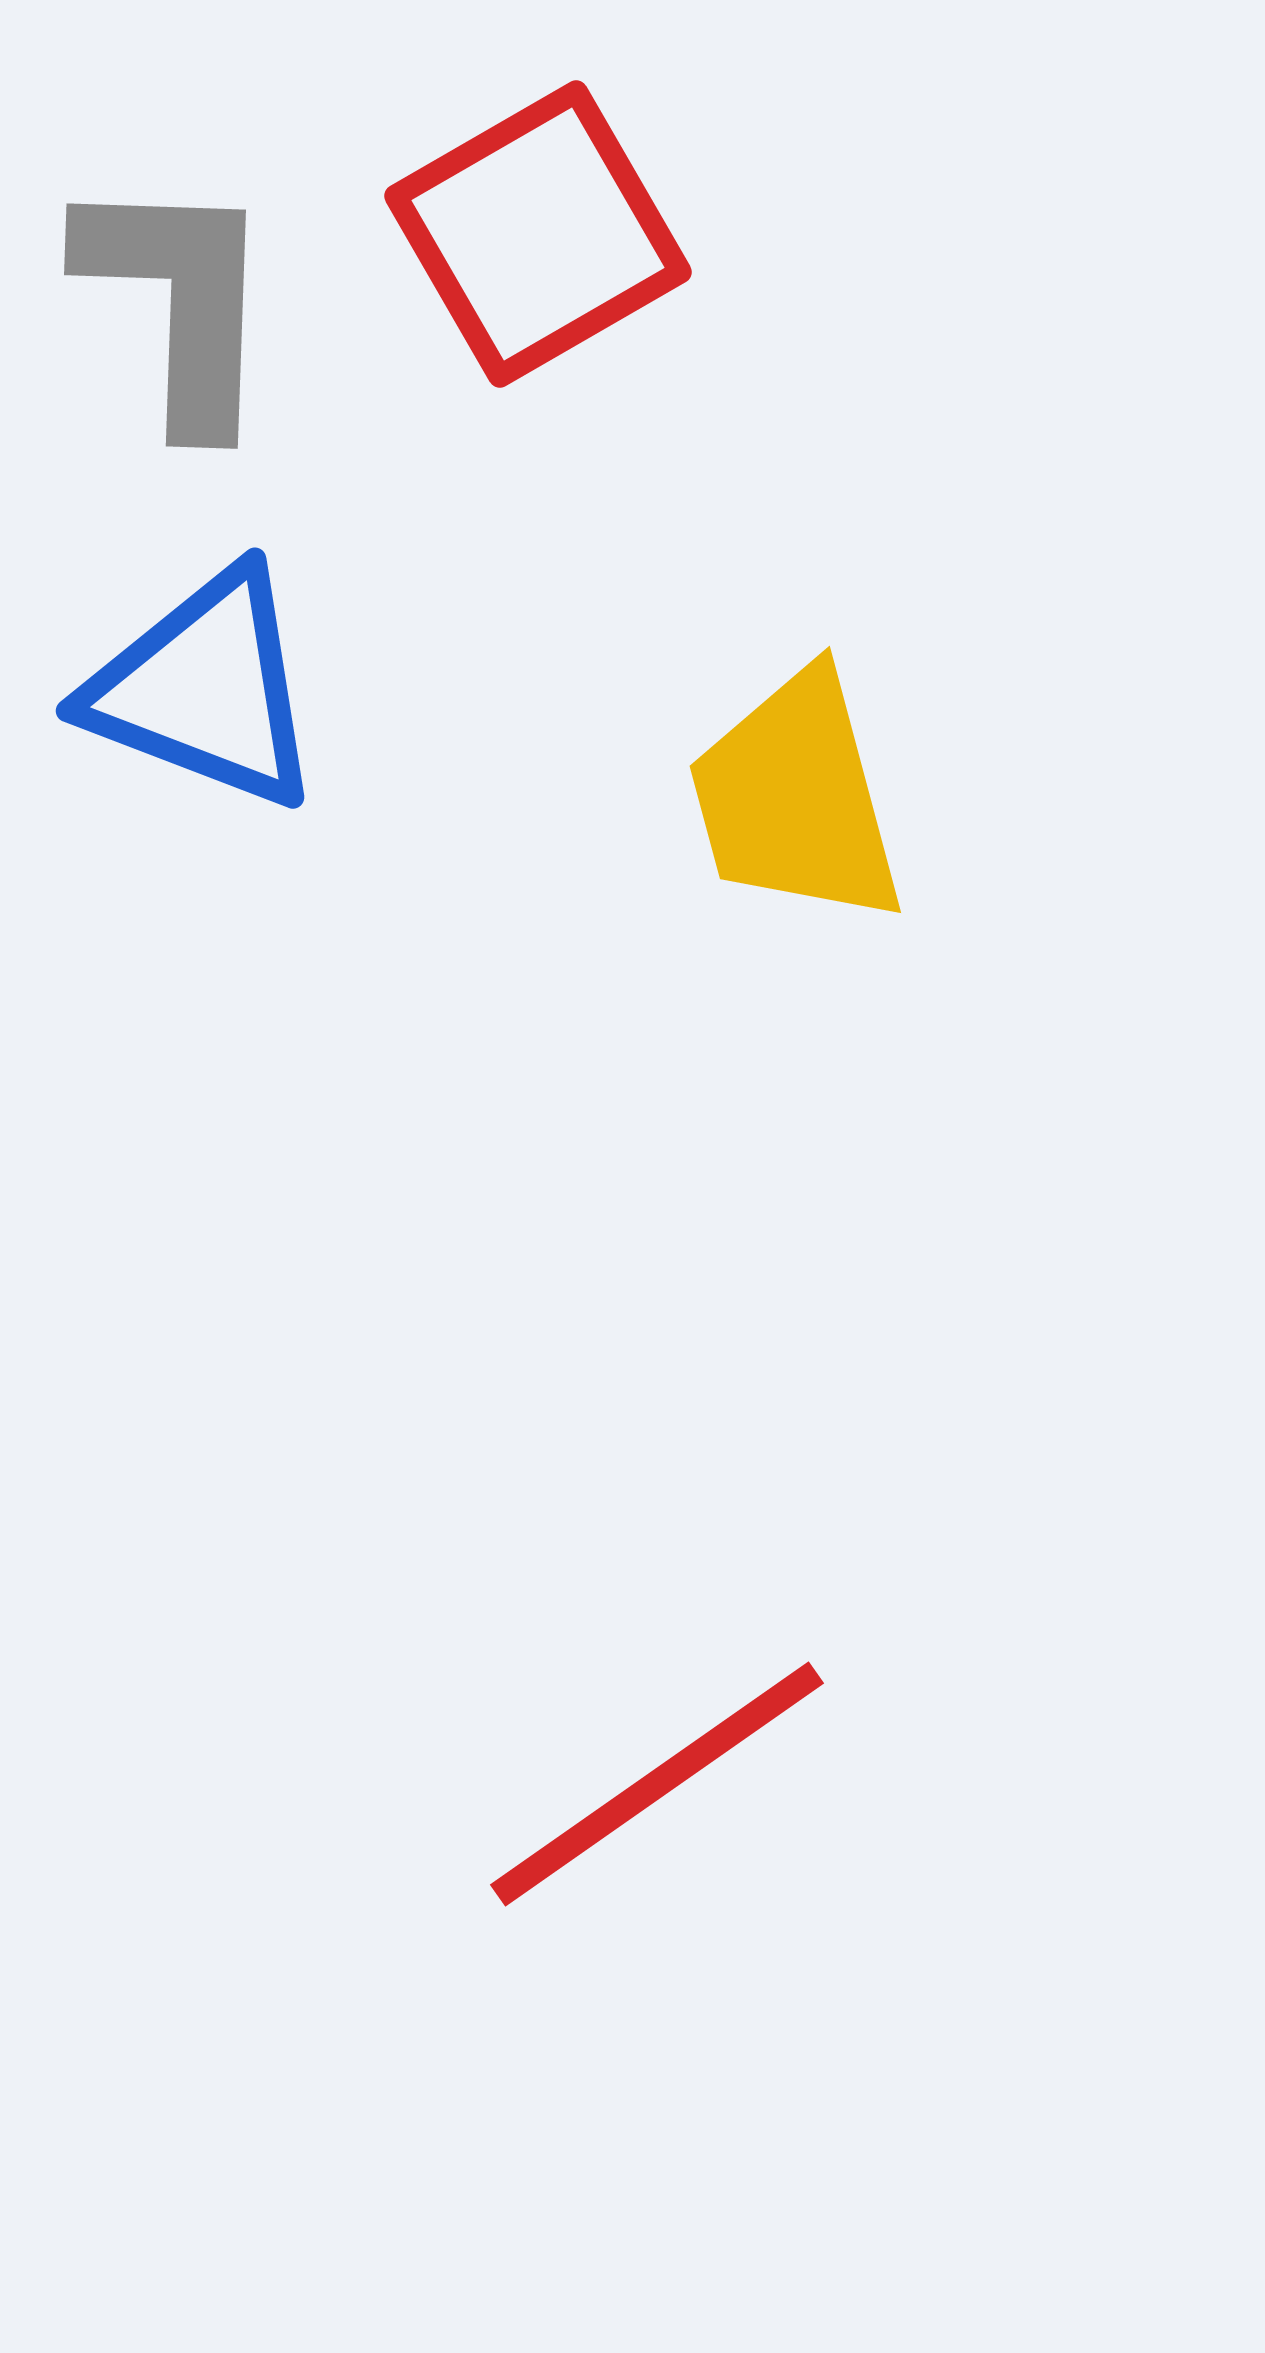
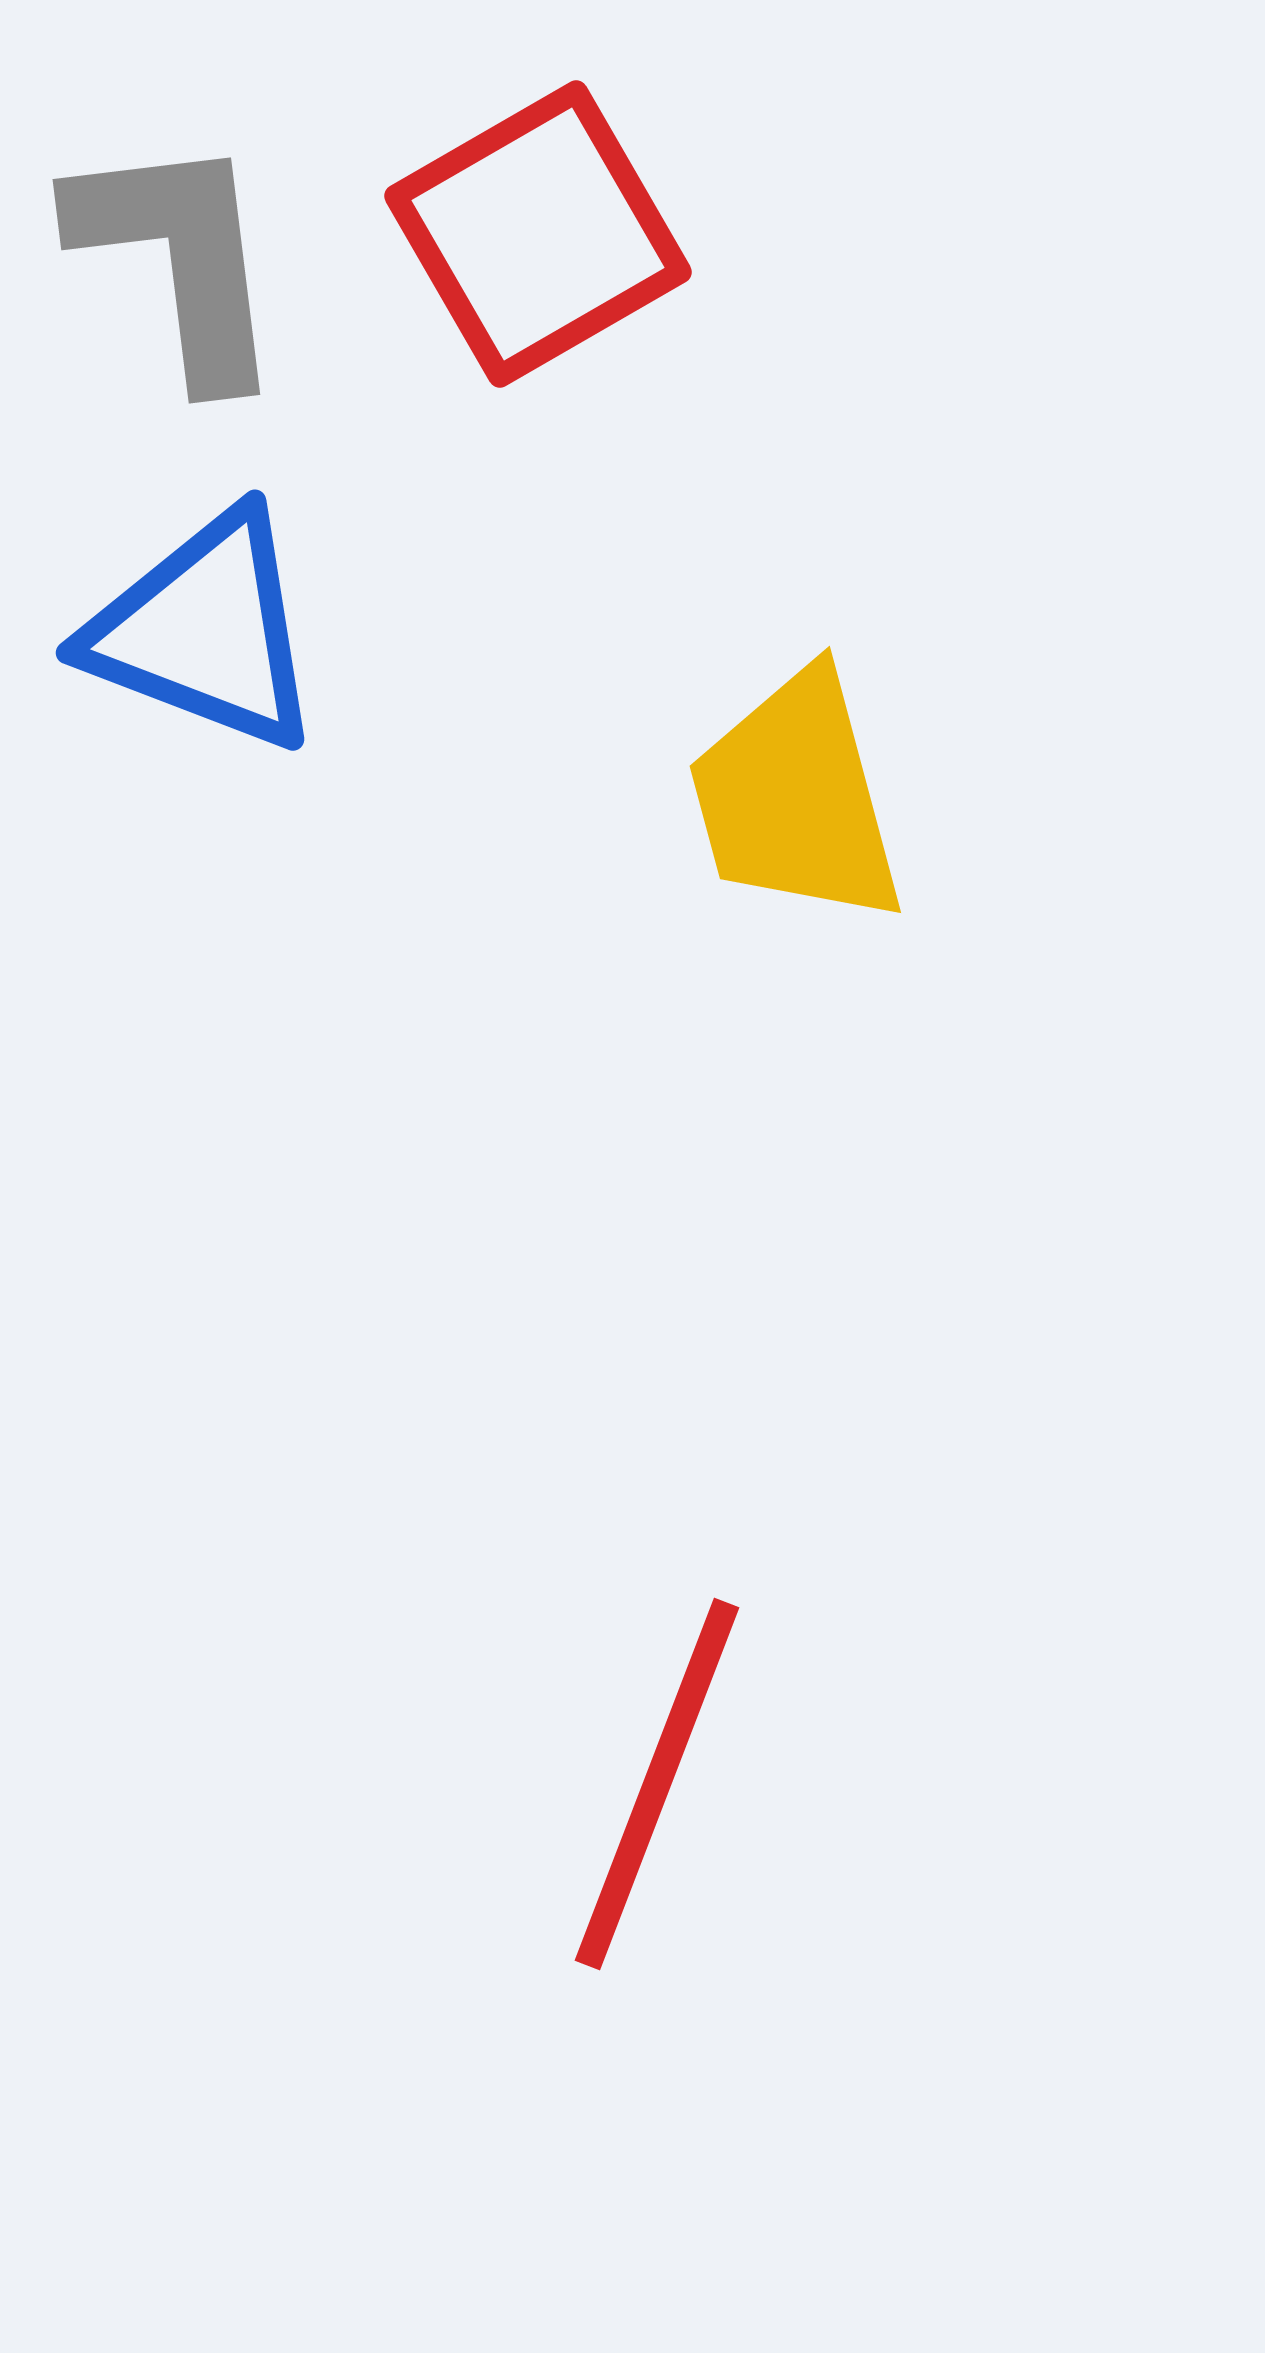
gray L-shape: moved 43 px up; rotated 9 degrees counterclockwise
blue triangle: moved 58 px up
red line: rotated 34 degrees counterclockwise
